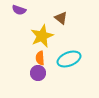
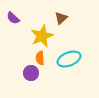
purple semicircle: moved 6 px left, 8 px down; rotated 24 degrees clockwise
brown triangle: rotated 40 degrees clockwise
purple circle: moved 7 px left
